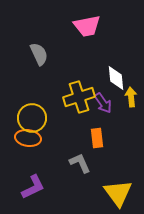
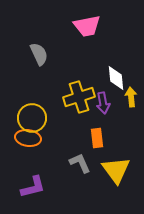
purple arrow: rotated 25 degrees clockwise
purple L-shape: rotated 12 degrees clockwise
yellow triangle: moved 2 px left, 23 px up
